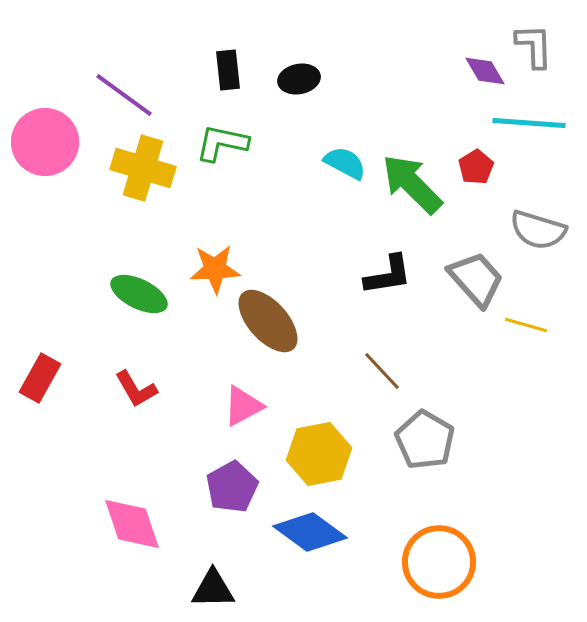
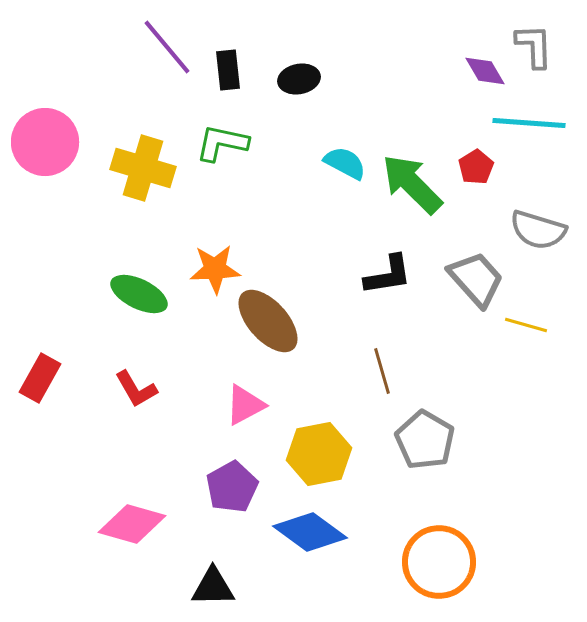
purple line: moved 43 px right, 48 px up; rotated 14 degrees clockwise
brown line: rotated 27 degrees clockwise
pink triangle: moved 2 px right, 1 px up
pink diamond: rotated 56 degrees counterclockwise
black triangle: moved 2 px up
